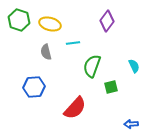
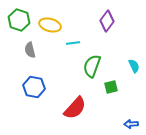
yellow ellipse: moved 1 px down
gray semicircle: moved 16 px left, 2 px up
blue hexagon: rotated 15 degrees clockwise
